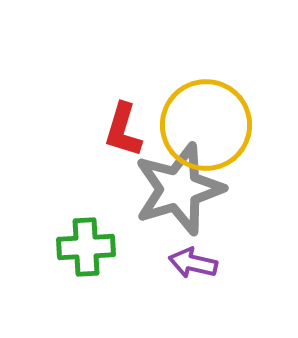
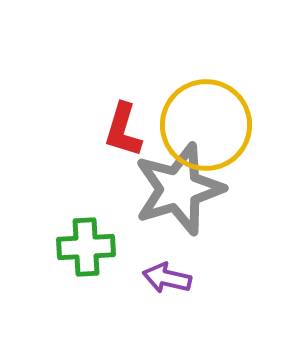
purple arrow: moved 26 px left, 15 px down
